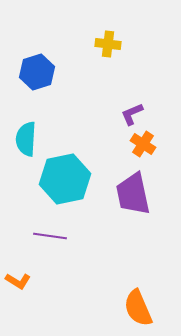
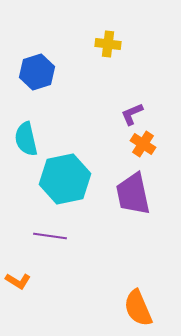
cyan semicircle: rotated 16 degrees counterclockwise
